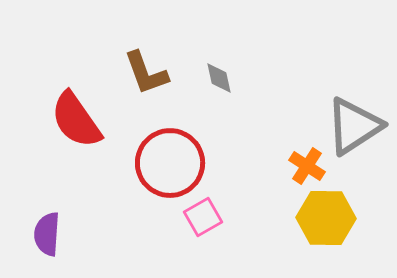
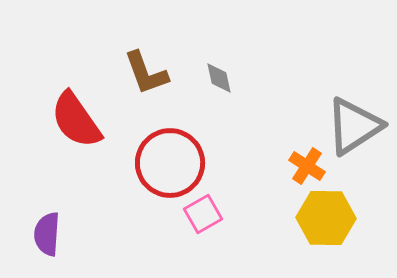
pink square: moved 3 px up
